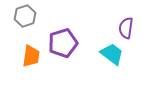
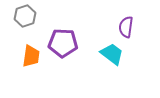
purple semicircle: moved 1 px up
purple pentagon: rotated 20 degrees clockwise
